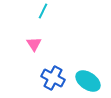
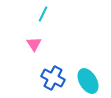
cyan line: moved 3 px down
cyan ellipse: rotated 25 degrees clockwise
